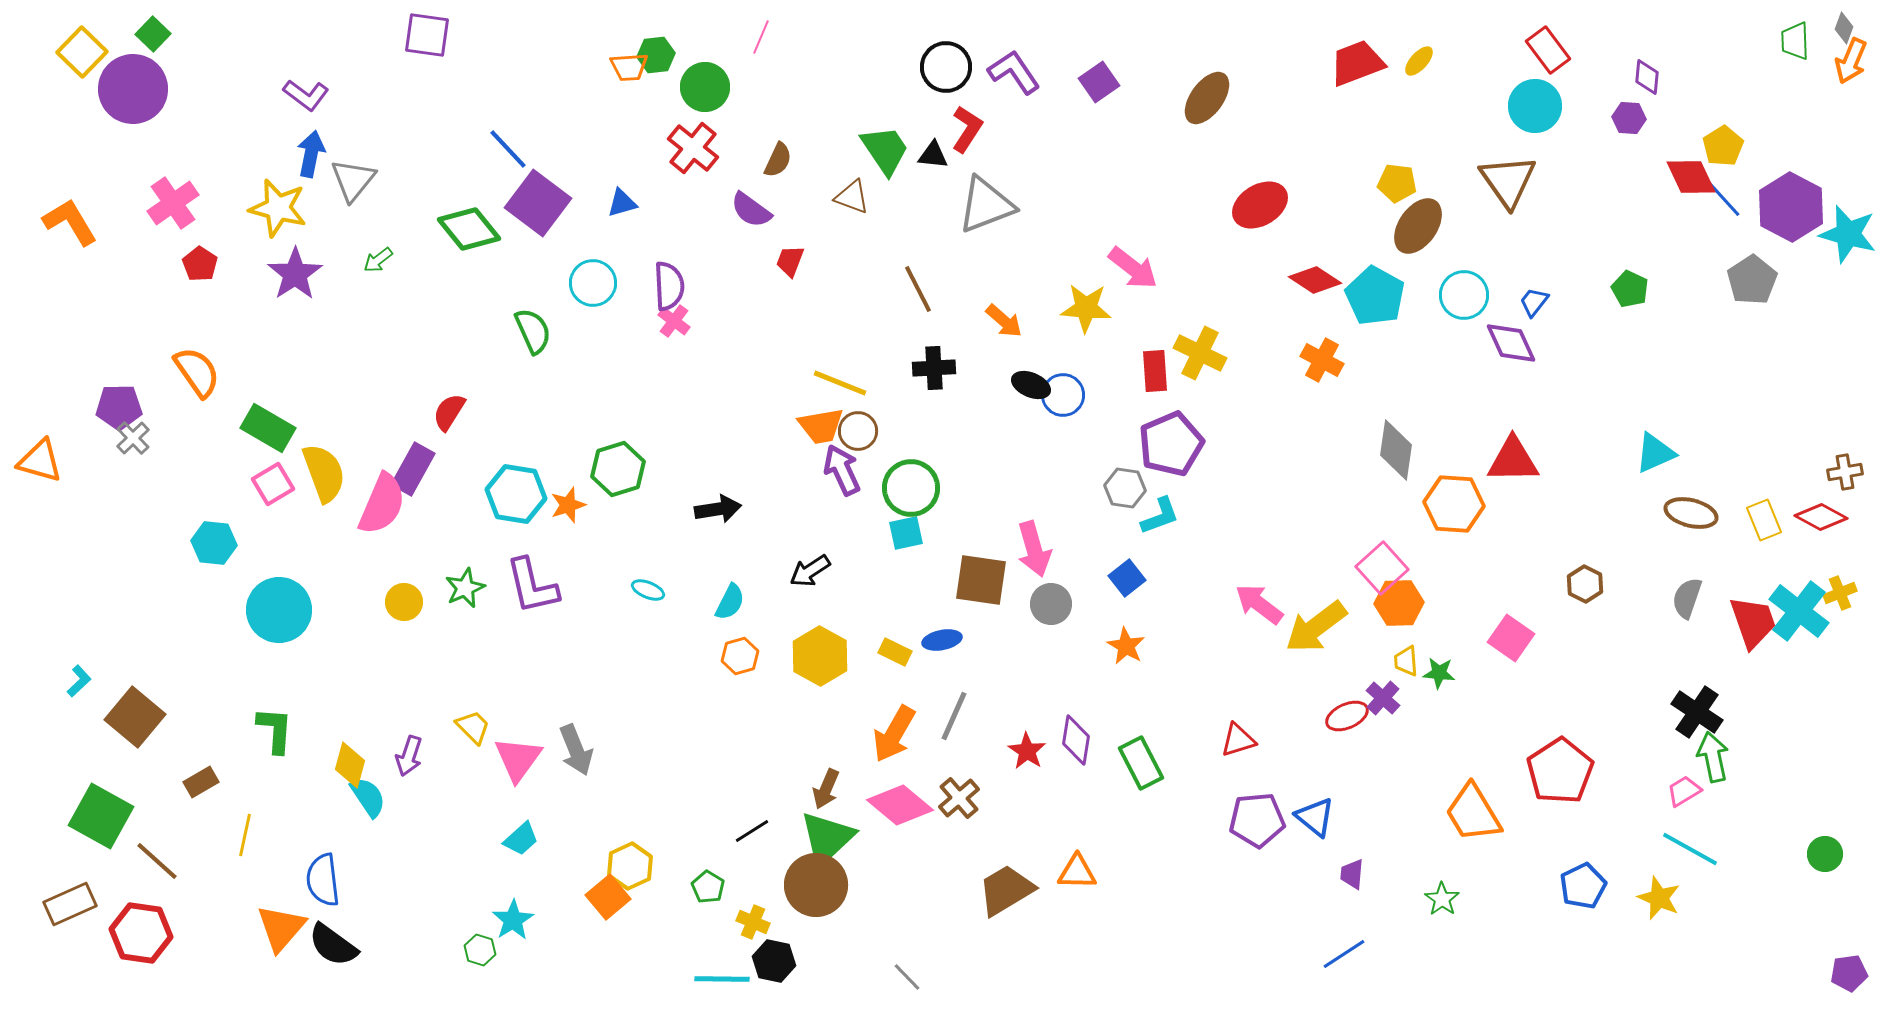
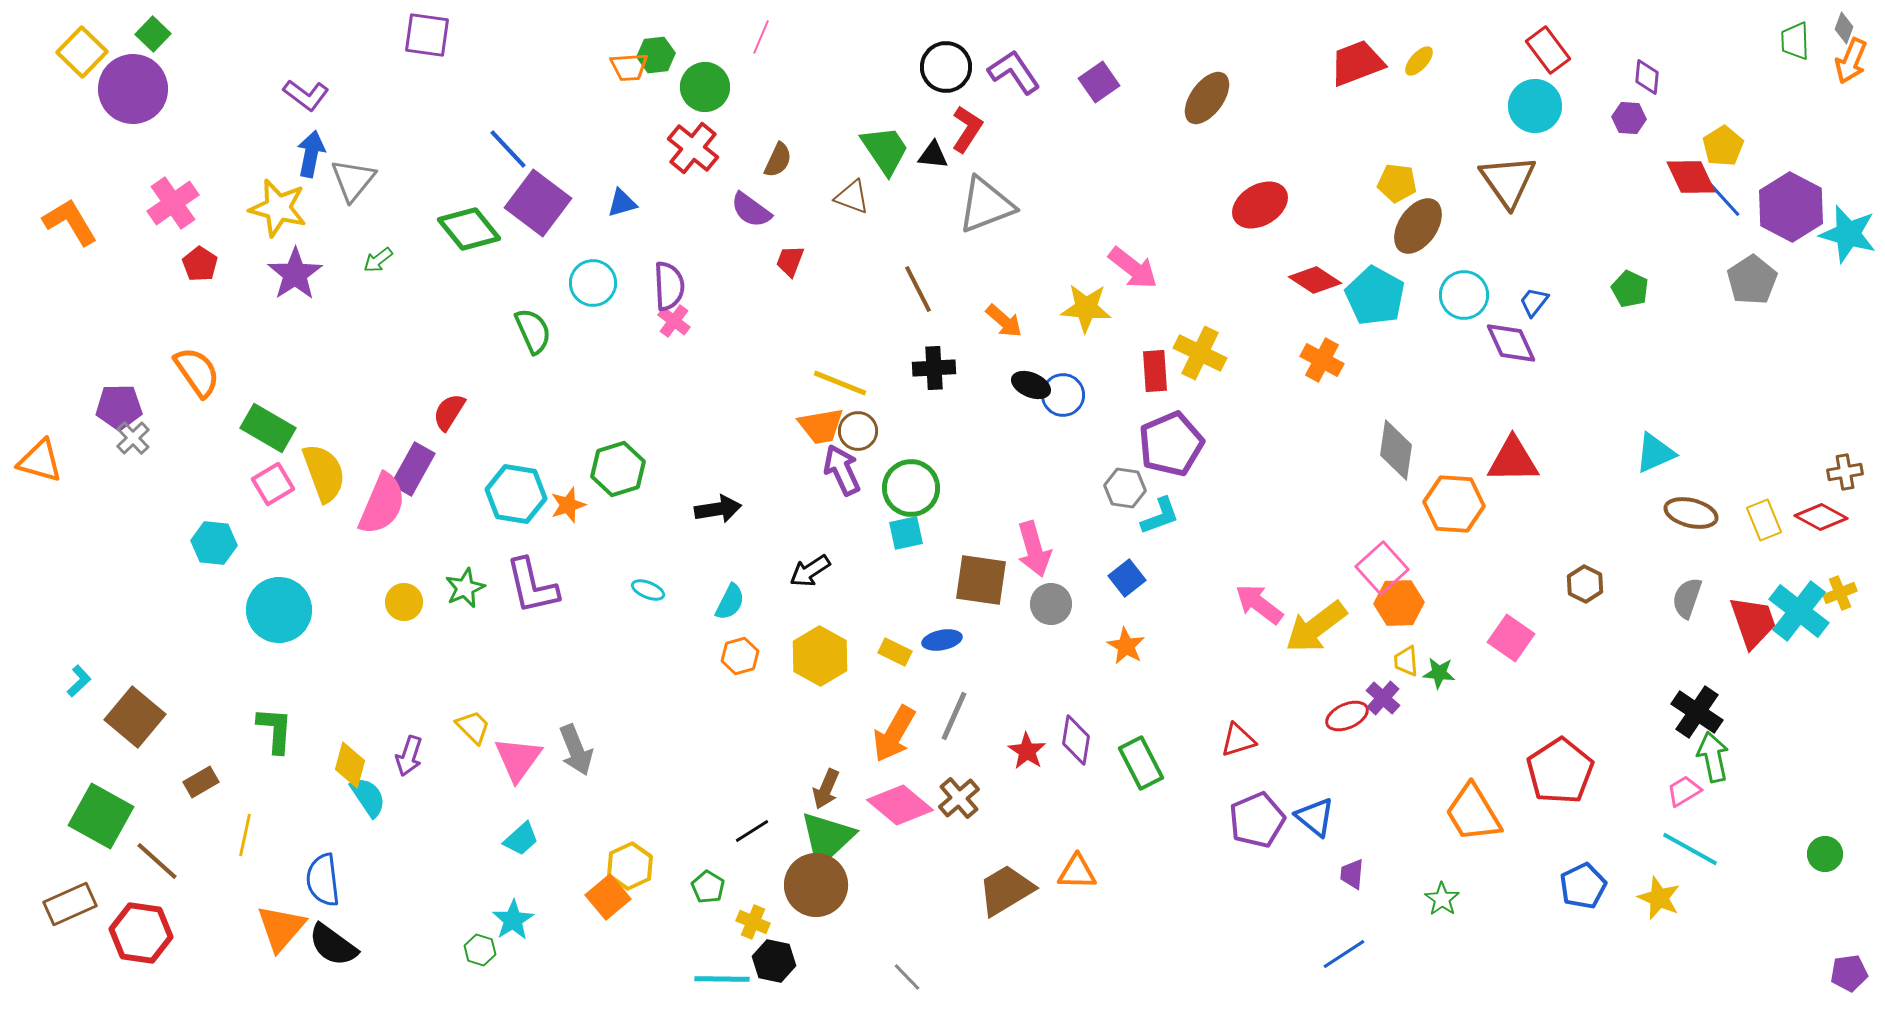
purple pentagon at (1257, 820): rotated 18 degrees counterclockwise
